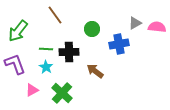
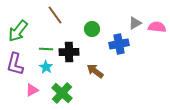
purple L-shape: rotated 145 degrees counterclockwise
